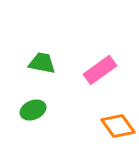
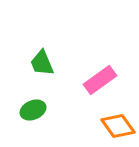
green trapezoid: rotated 124 degrees counterclockwise
pink rectangle: moved 10 px down
